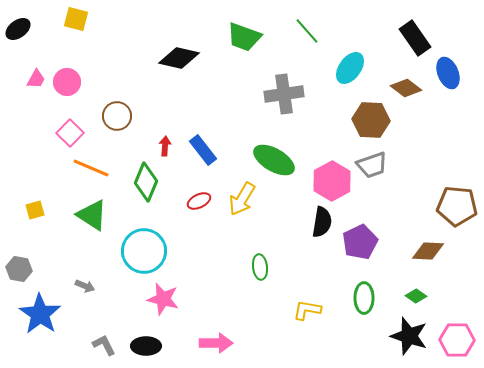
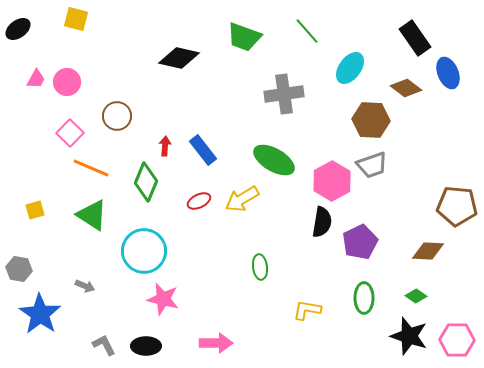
yellow arrow at (242, 199): rotated 28 degrees clockwise
